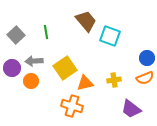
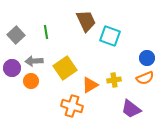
brown trapezoid: rotated 15 degrees clockwise
orange triangle: moved 5 px right, 2 px down; rotated 18 degrees counterclockwise
